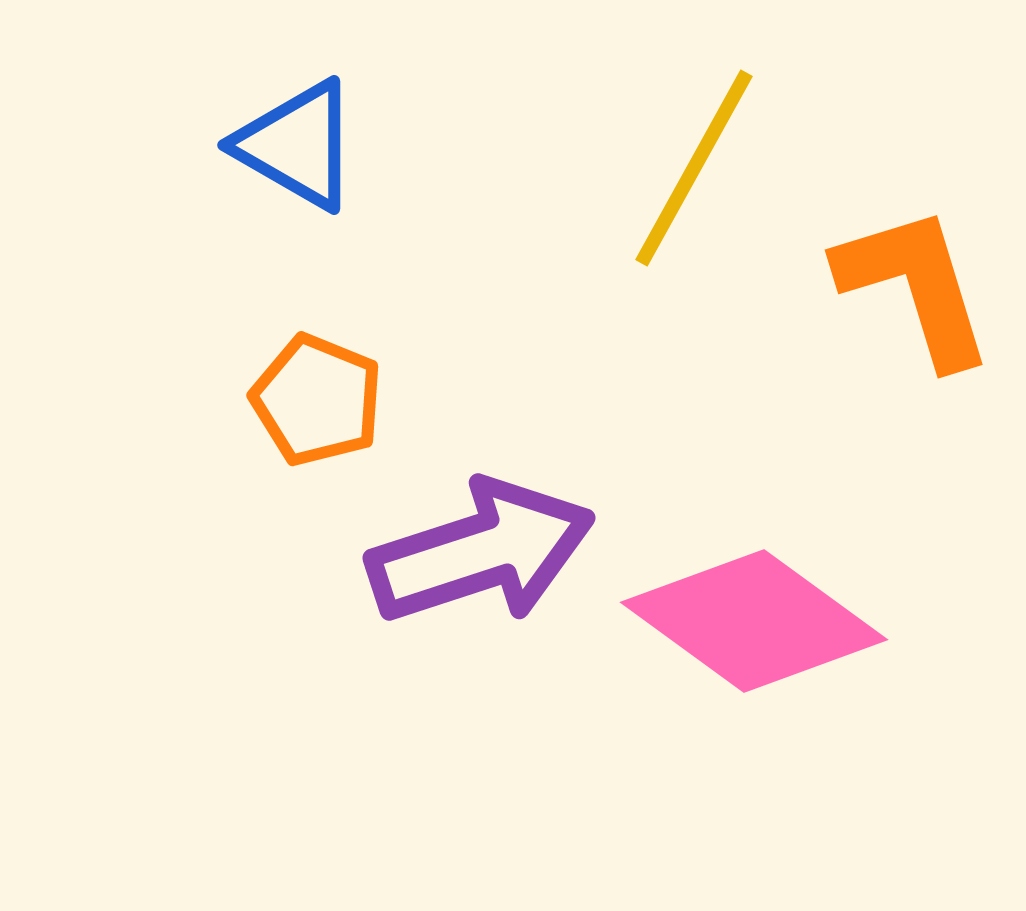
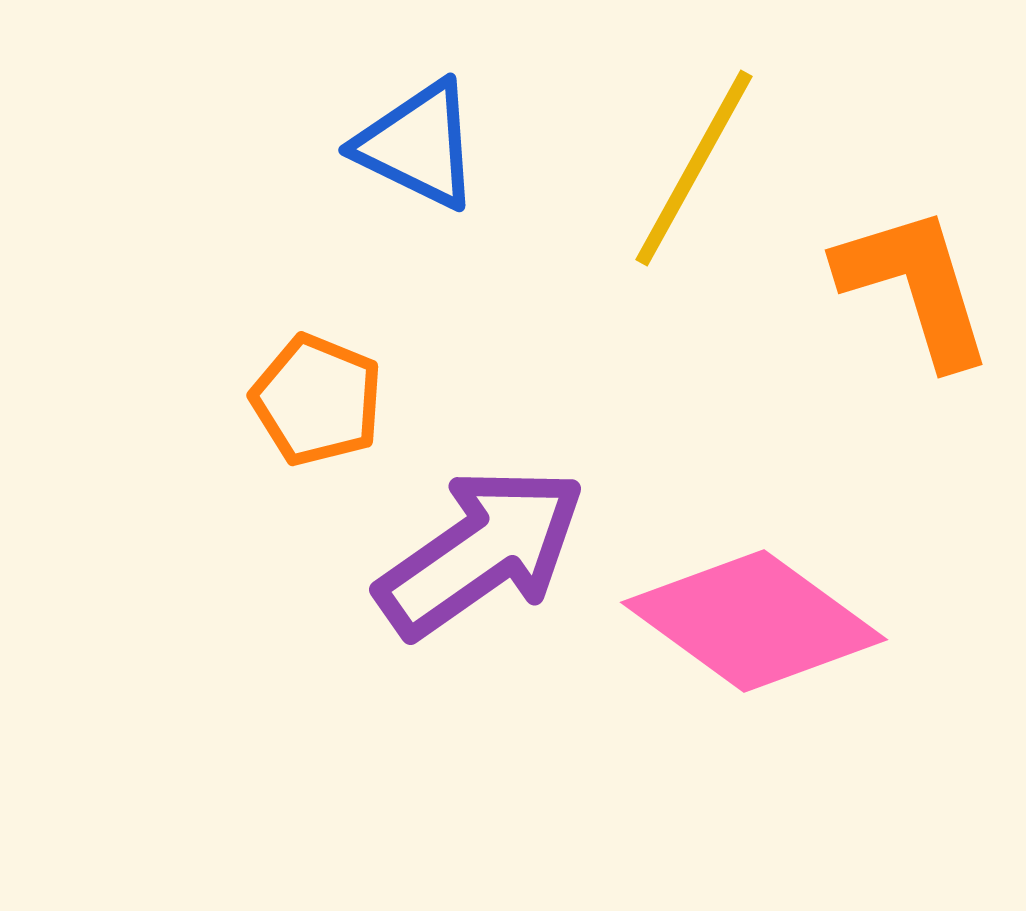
blue triangle: moved 121 px right; rotated 4 degrees counterclockwise
purple arrow: rotated 17 degrees counterclockwise
